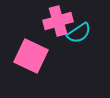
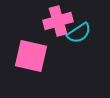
pink square: rotated 12 degrees counterclockwise
